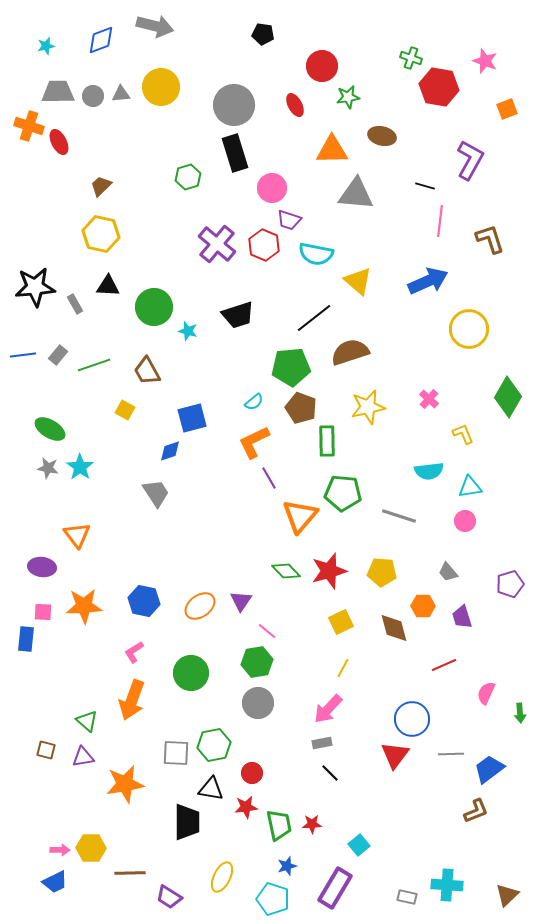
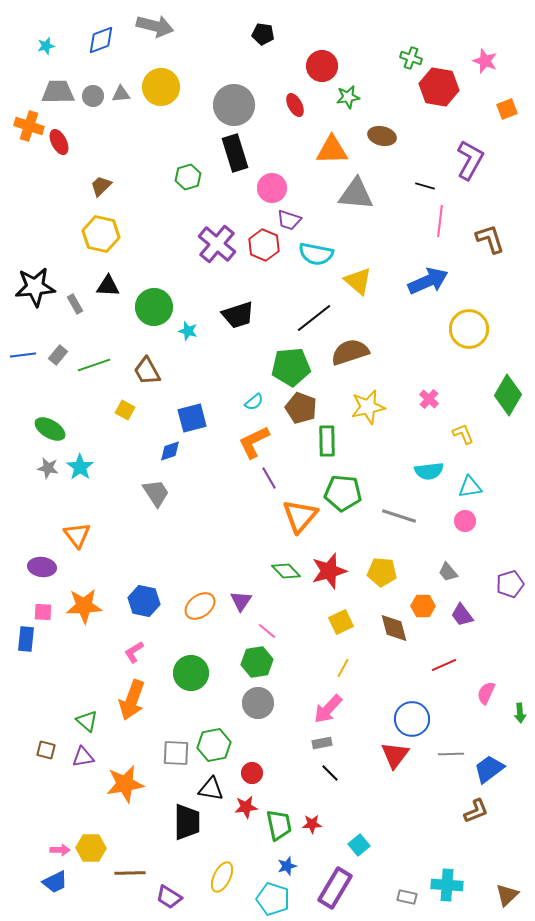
green diamond at (508, 397): moved 2 px up
purple trapezoid at (462, 617): moved 2 px up; rotated 20 degrees counterclockwise
